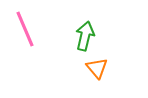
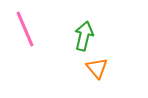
green arrow: moved 1 px left
